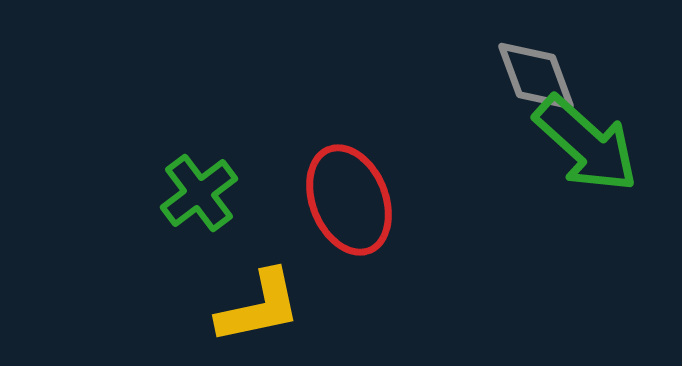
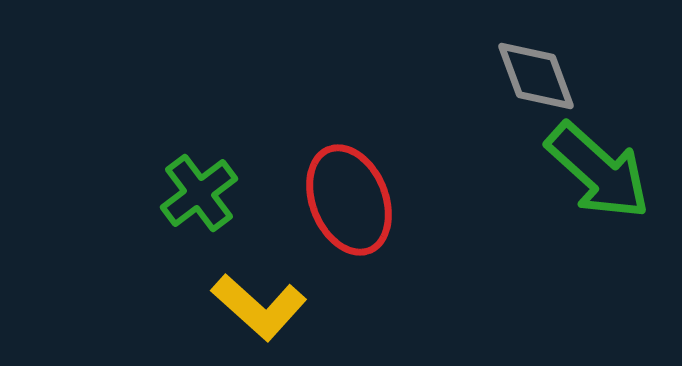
green arrow: moved 12 px right, 27 px down
yellow L-shape: rotated 54 degrees clockwise
